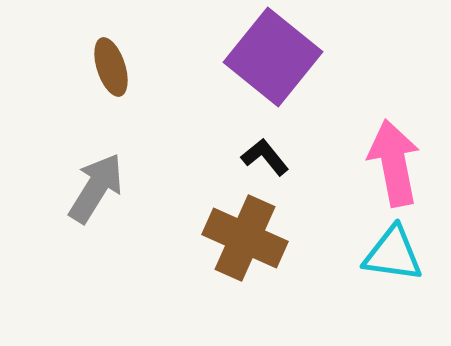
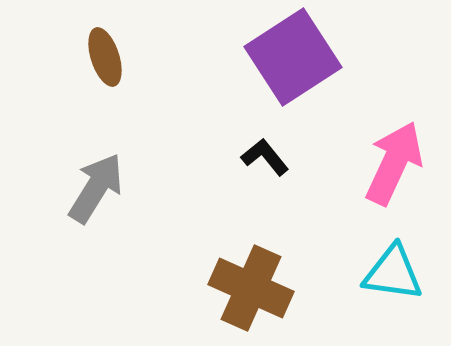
purple square: moved 20 px right; rotated 18 degrees clockwise
brown ellipse: moved 6 px left, 10 px up
pink arrow: rotated 36 degrees clockwise
brown cross: moved 6 px right, 50 px down
cyan triangle: moved 19 px down
